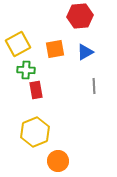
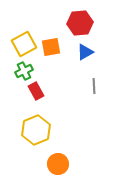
red hexagon: moved 7 px down
yellow square: moved 6 px right
orange square: moved 4 px left, 2 px up
green cross: moved 2 px left, 1 px down; rotated 30 degrees counterclockwise
red rectangle: moved 1 px down; rotated 18 degrees counterclockwise
yellow hexagon: moved 1 px right, 2 px up
orange circle: moved 3 px down
